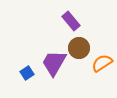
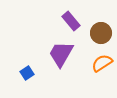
brown circle: moved 22 px right, 15 px up
purple trapezoid: moved 7 px right, 9 px up
